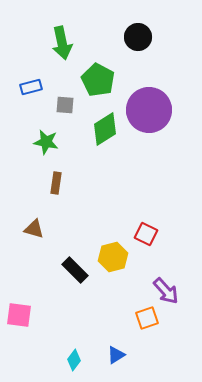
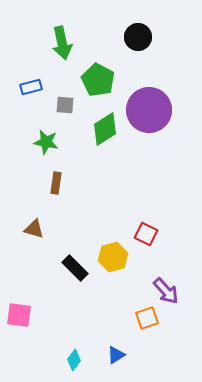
black rectangle: moved 2 px up
